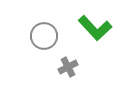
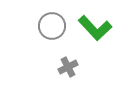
gray circle: moved 8 px right, 10 px up
